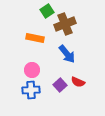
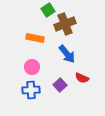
green square: moved 1 px right, 1 px up
pink circle: moved 3 px up
red semicircle: moved 4 px right, 4 px up
